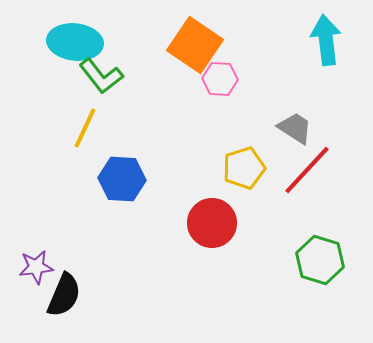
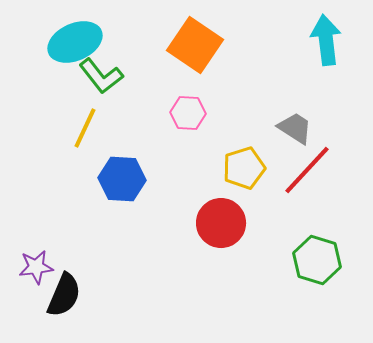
cyan ellipse: rotated 30 degrees counterclockwise
pink hexagon: moved 32 px left, 34 px down
red circle: moved 9 px right
green hexagon: moved 3 px left
